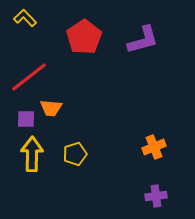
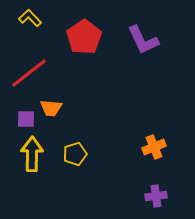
yellow L-shape: moved 5 px right
purple L-shape: rotated 80 degrees clockwise
red line: moved 4 px up
